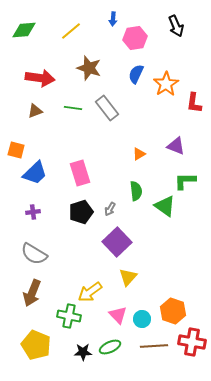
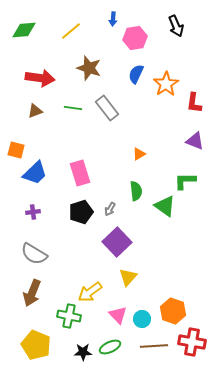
purple triangle: moved 19 px right, 5 px up
